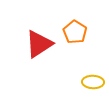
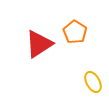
yellow ellipse: rotated 60 degrees clockwise
